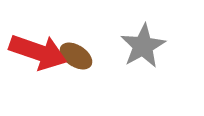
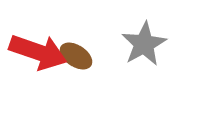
gray star: moved 1 px right, 2 px up
